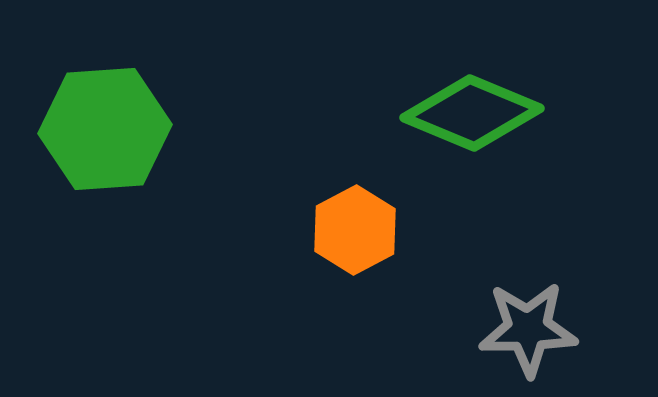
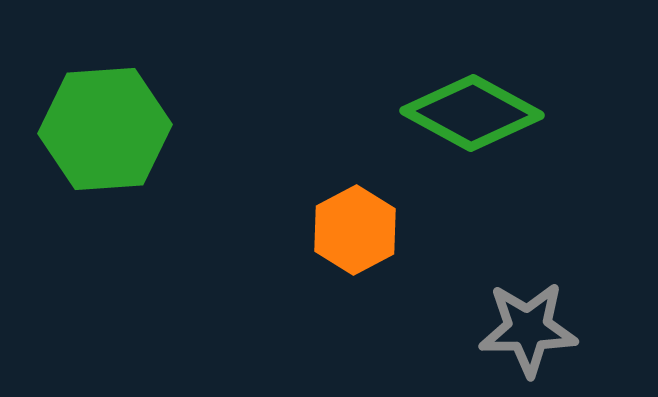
green diamond: rotated 6 degrees clockwise
